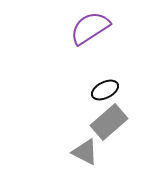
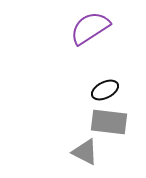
gray rectangle: rotated 48 degrees clockwise
